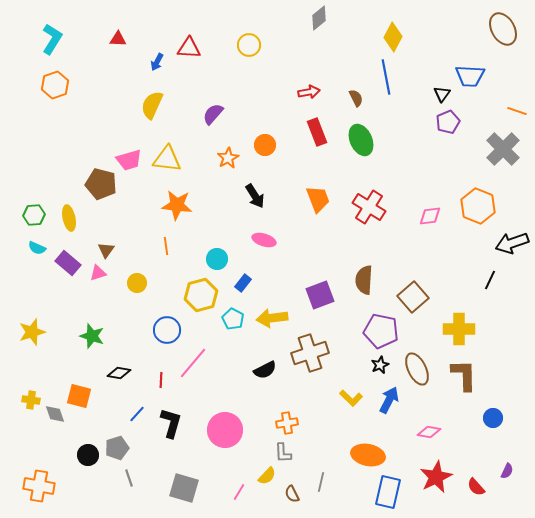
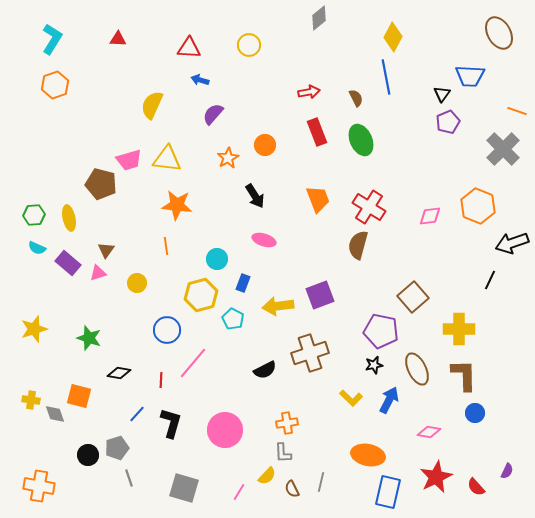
brown ellipse at (503, 29): moved 4 px left, 4 px down
blue arrow at (157, 62): moved 43 px right, 18 px down; rotated 78 degrees clockwise
brown semicircle at (364, 280): moved 6 px left, 35 px up; rotated 12 degrees clockwise
blue rectangle at (243, 283): rotated 18 degrees counterclockwise
yellow arrow at (272, 318): moved 6 px right, 12 px up
yellow star at (32, 332): moved 2 px right, 3 px up
green star at (92, 336): moved 3 px left, 2 px down
black star at (380, 365): moved 6 px left; rotated 12 degrees clockwise
blue circle at (493, 418): moved 18 px left, 5 px up
brown semicircle at (292, 494): moved 5 px up
